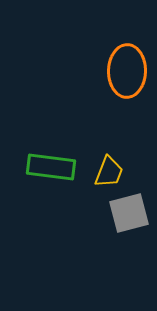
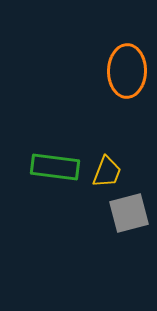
green rectangle: moved 4 px right
yellow trapezoid: moved 2 px left
